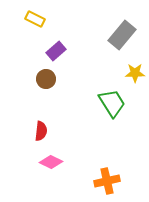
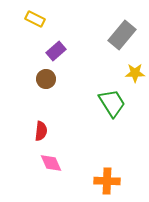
pink diamond: moved 1 px down; rotated 40 degrees clockwise
orange cross: rotated 15 degrees clockwise
